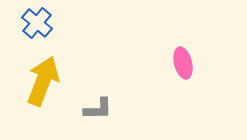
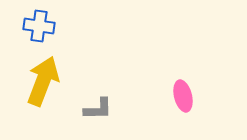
blue cross: moved 2 px right, 3 px down; rotated 32 degrees counterclockwise
pink ellipse: moved 33 px down
